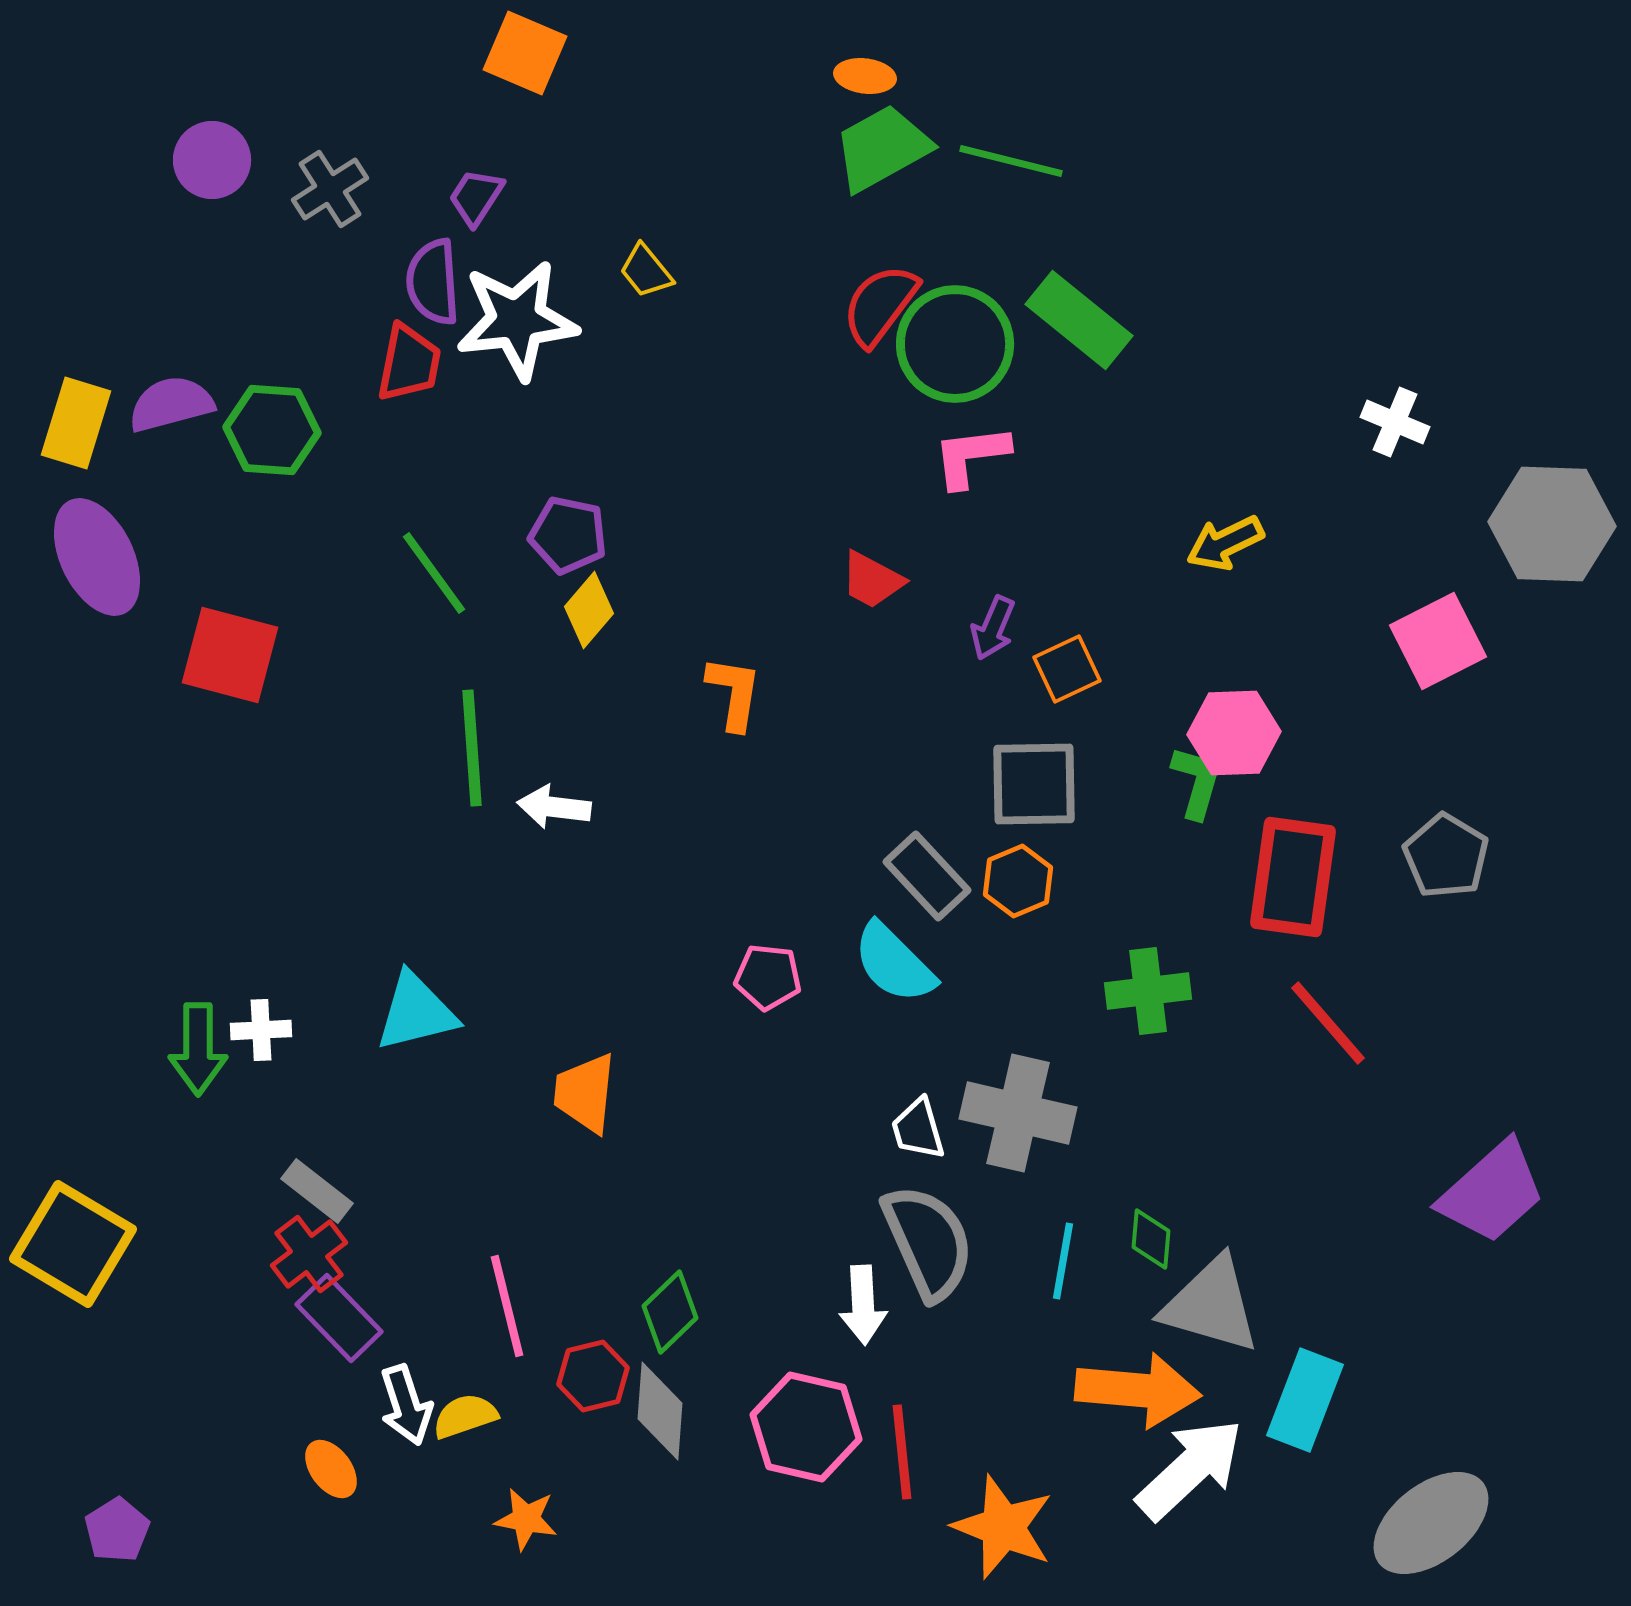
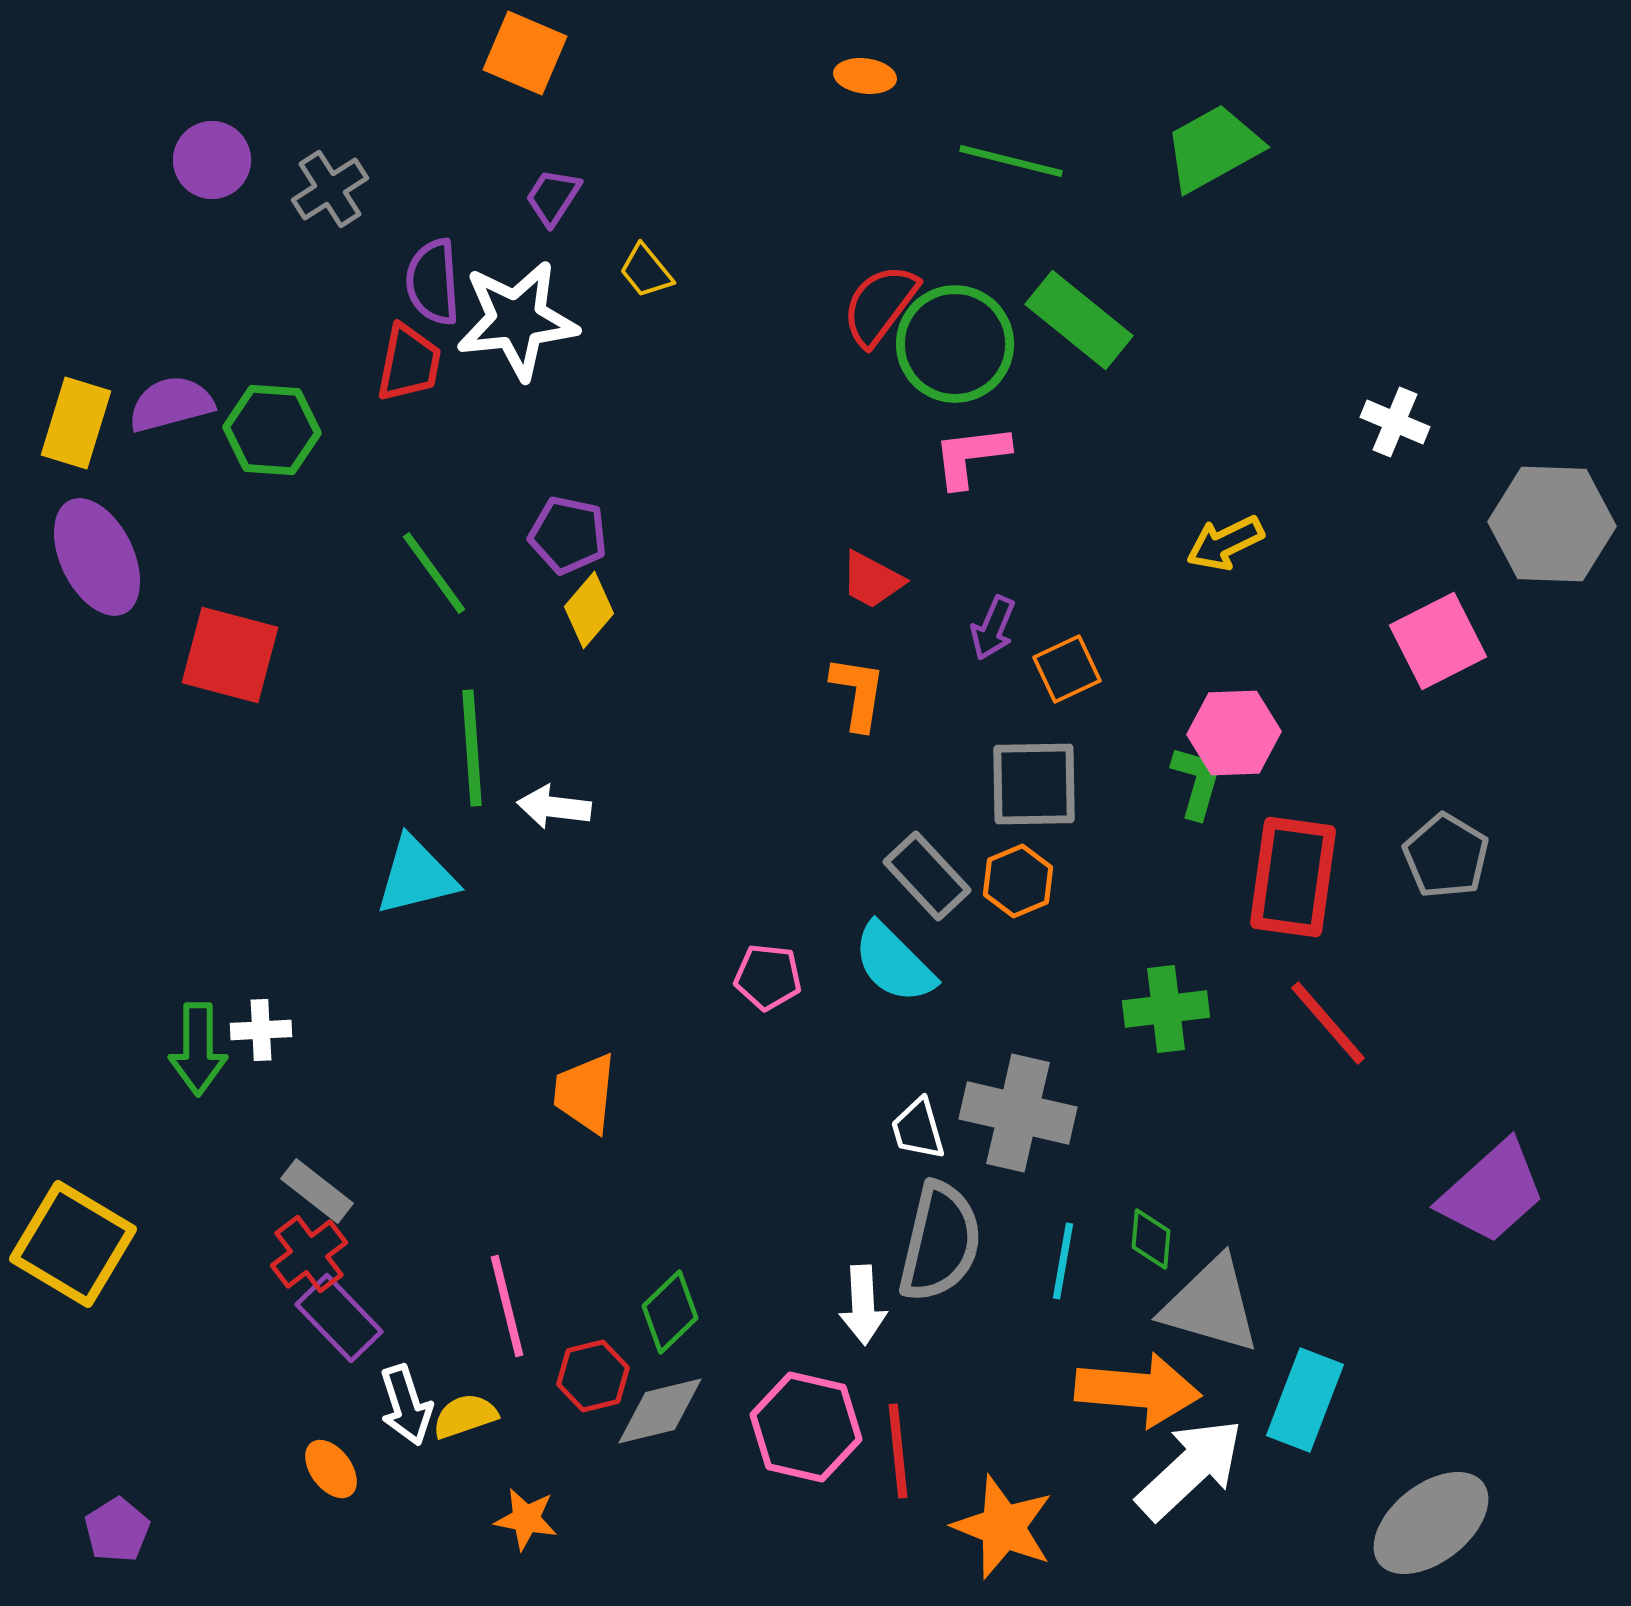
green trapezoid at (882, 148): moved 331 px right
purple trapezoid at (476, 197): moved 77 px right
orange L-shape at (734, 693): moved 124 px right
green cross at (1148, 991): moved 18 px right, 18 px down
cyan triangle at (416, 1012): moved 136 px up
gray semicircle at (928, 1242): moved 12 px right; rotated 37 degrees clockwise
gray diamond at (660, 1411): rotated 72 degrees clockwise
red line at (902, 1452): moved 4 px left, 1 px up
